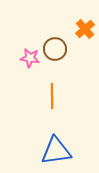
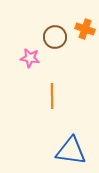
orange cross: rotated 30 degrees counterclockwise
brown circle: moved 12 px up
blue triangle: moved 15 px right; rotated 16 degrees clockwise
